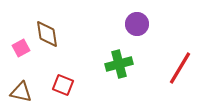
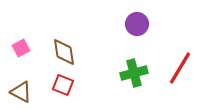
brown diamond: moved 17 px right, 18 px down
green cross: moved 15 px right, 9 px down
brown triangle: rotated 15 degrees clockwise
